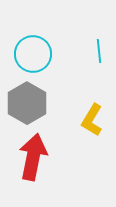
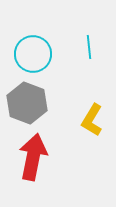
cyan line: moved 10 px left, 4 px up
gray hexagon: rotated 9 degrees counterclockwise
